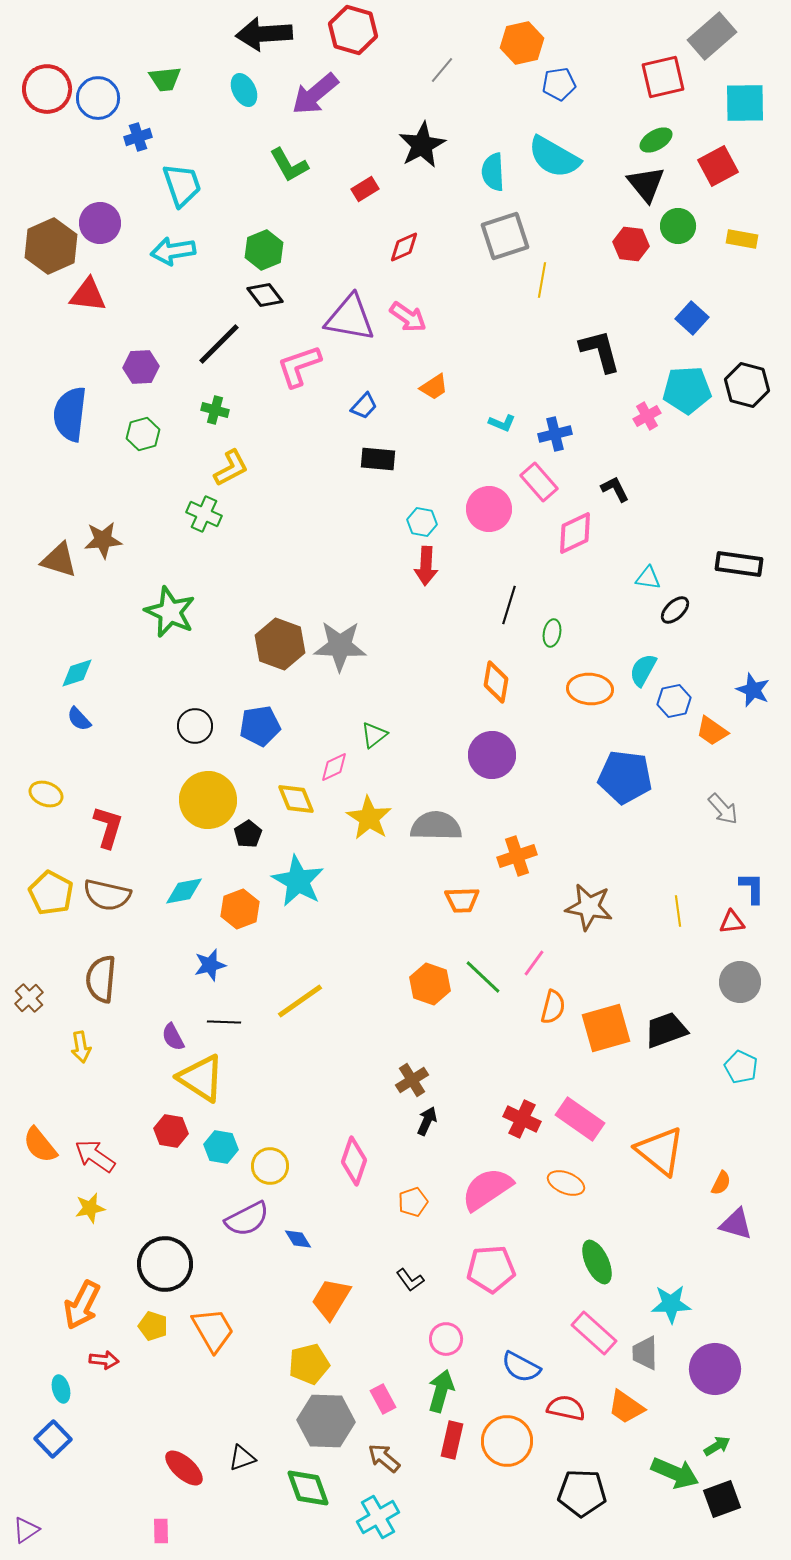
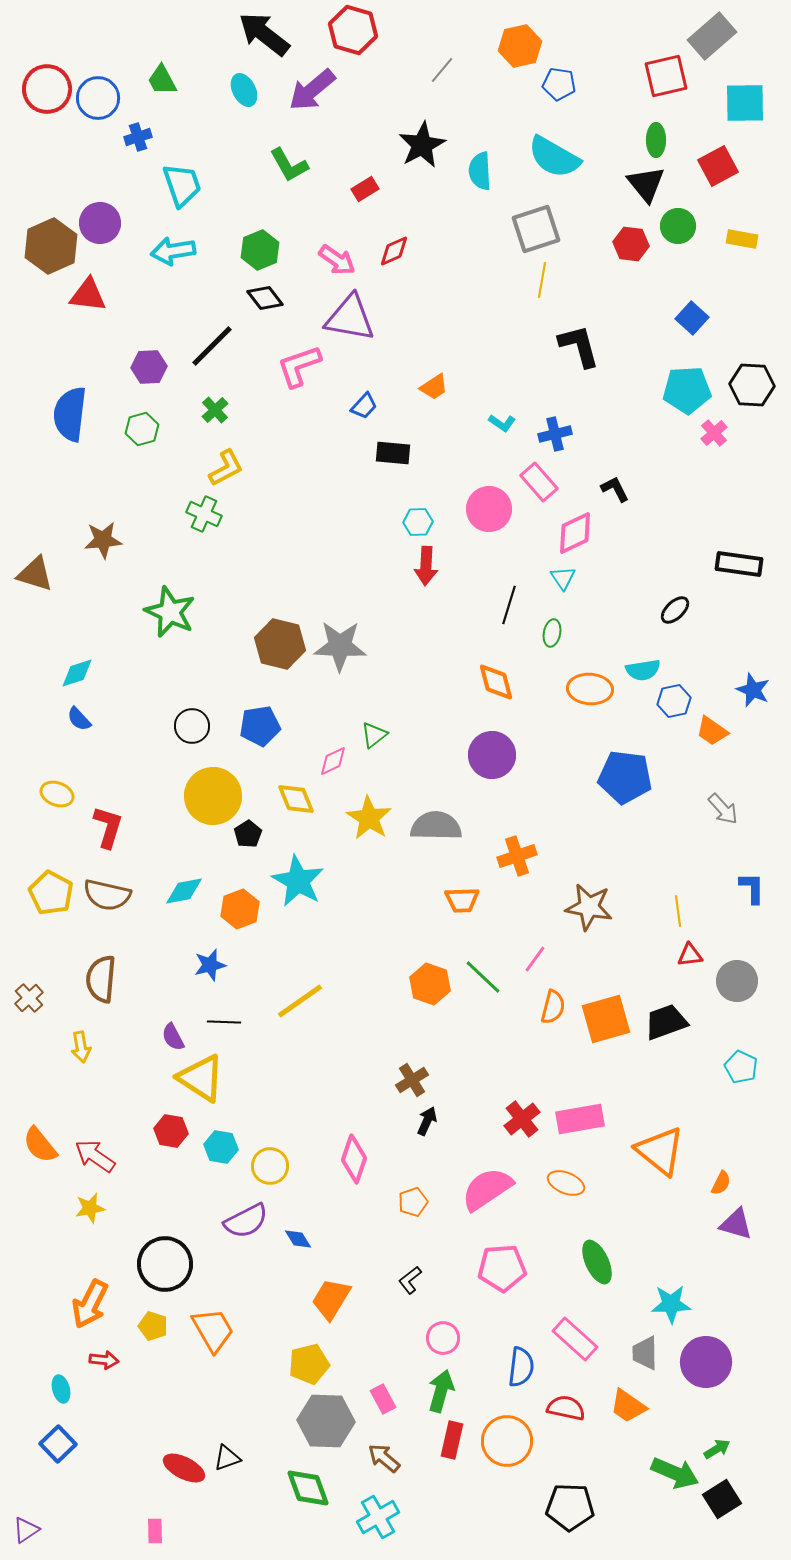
black arrow at (264, 34): rotated 42 degrees clockwise
orange hexagon at (522, 43): moved 2 px left, 3 px down
red square at (663, 77): moved 3 px right, 1 px up
green trapezoid at (165, 79): moved 3 px left, 1 px down; rotated 68 degrees clockwise
blue pentagon at (559, 84): rotated 16 degrees clockwise
purple arrow at (315, 94): moved 3 px left, 4 px up
green ellipse at (656, 140): rotated 60 degrees counterclockwise
cyan semicircle at (493, 172): moved 13 px left, 1 px up
gray square at (505, 236): moved 31 px right, 7 px up
red diamond at (404, 247): moved 10 px left, 4 px down
green hexagon at (264, 250): moved 4 px left
black diamond at (265, 295): moved 3 px down
pink arrow at (408, 317): moved 71 px left, 57 px up
black line at (219, 344): moved 7 px left, 2 px down
black L-shape at (600, 351): moved 21 px left, 5 px up
purple hexagon at (141, 367): moved 8 px right
black hexagon at (747, 385): moved 5 px right; rotated 12 degrees counterclockwise
green cross at (215, 410): rotated 32 degrees clockwise
pink cross at (647, 416): moved 67 px right, 17 px down; rotated 12 degrees counterclockwise
cyan L-shape at (502, 423): rotated 12 degrees clockwise
green hexagon at (143, 434): moved 1 px left, 5 px up
black rectangle at (378, 459): moved 15 px right, 6 px up
yellow L-shape at (231, 468): moved 5 px left
cyan hexagon at (422, 522): moved 4 px left; rotated 12 degrees counterclockwise
brown triangle at (59, 560): moved 24 px left, 14 px down
cyan triangle at (648, 578): moved 85 px left; rotated 48 degrees clockwise
brown hexagon at (280, 644): rotated 6 degrees counterclockwise
cyan semicircle at (643, 670): rotated 128 degrees counterclockwise
orange diamond at (496, 682): rotated 24 degrees counterclockwise
black circle at (195, 726): moved 3 px left
pink diamond at (334, 767): moved 1 px left, 6 px up
yellow ellipse at (46, 794): moved 11 px right
yellow circle at (208, 800): moved 5 px right, 4 px up
red triangle at (732, 922): moved 42 px left, 33 px down
pink line at (534, 963): moved 1 px right, 4 px up
gray circle at (740, 982): moved 3 px left, 1 px up
orange square at (606, 1028): moved 9 px up
black trapezoid at (666, 1030): moved 8 px up
red cross at (522, 1119): rotated 27 degrees clockwise
pink rectangle at (580, 1119): rotated 45 degrees counterclockwise
pink diamond at (354, 1161): moved 2 px up
purple semicircle at (247, 1219): moved 1 px left, 2 px down
pink pentagon at (491, 1269): moved 11 px right, 1 px up
black L-shape at (410, 1280): rotated 88 degrees clockwise
orange arrow at (82, 1305): moved 8 px right, 1 px up
pink rectangle at (594, 1333): moved 19 px left, 6 px down
pink circle at (446, 1339): moved 3 px left, 1 px up
blue semicircle at (521, 1367): rotated 111 degrees counterclockwise
purple circle at (715, 1369): moved 9 px left, 7 px up
orange trapezoid at (626, 1407): moved 2 px right, 1 px up
blue square at (53, 1439): moved 5 px right, 5 px down
green arrow at (717, 1446): moved 3 px down
black triangle at (242, 1458): moved 15 px left
red ellipse at (184, 1468): rotated 15 degrees counterclockwise
black pentagon at (582, 1493): moved 12 px left, 14 px down
black square at (722, 1499): rotated 12 degrees counterclockwise
pink rectangle at (161, 1531): moved 6 px left
